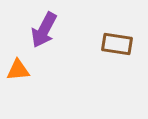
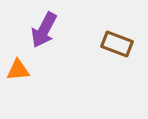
brown rectangle: rotated 12 degrees clockwise
